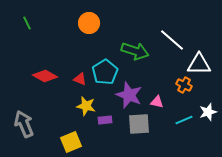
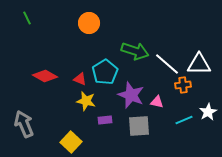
green line: moved 5 px up
white line: moved 5 px left, 24 px down
orange cross: moved 1 px left; rotated 35 degrees counterclockwise
purple star: moved 2 px right
yellow star: moved 5 px up
white star: rotated 12 degrees counterclockwise
gray square: moved 2 px down
yellow square: rotated 25 degrees counterclockwise
